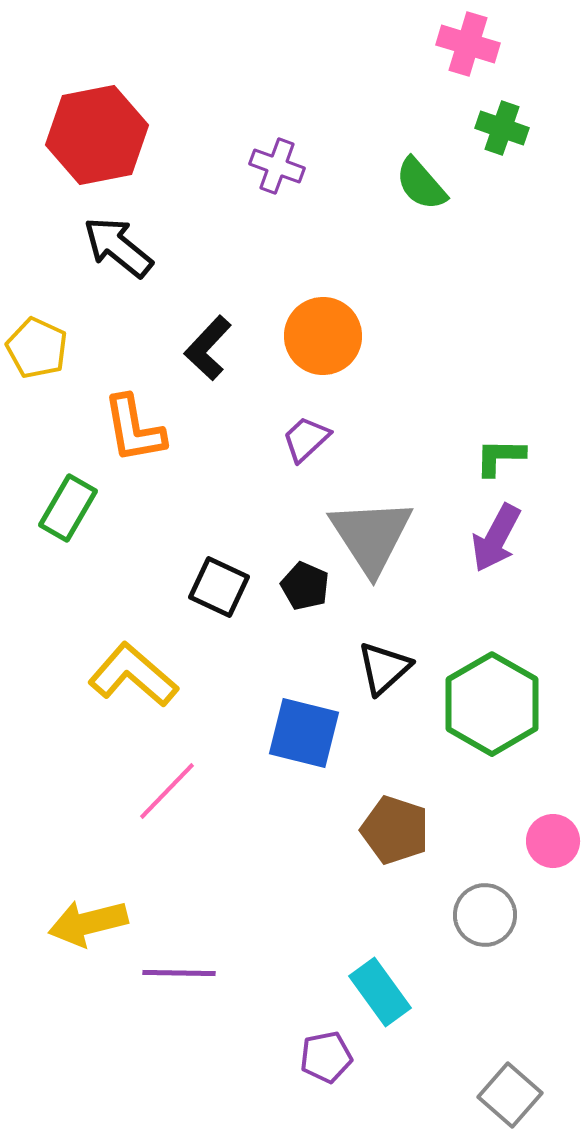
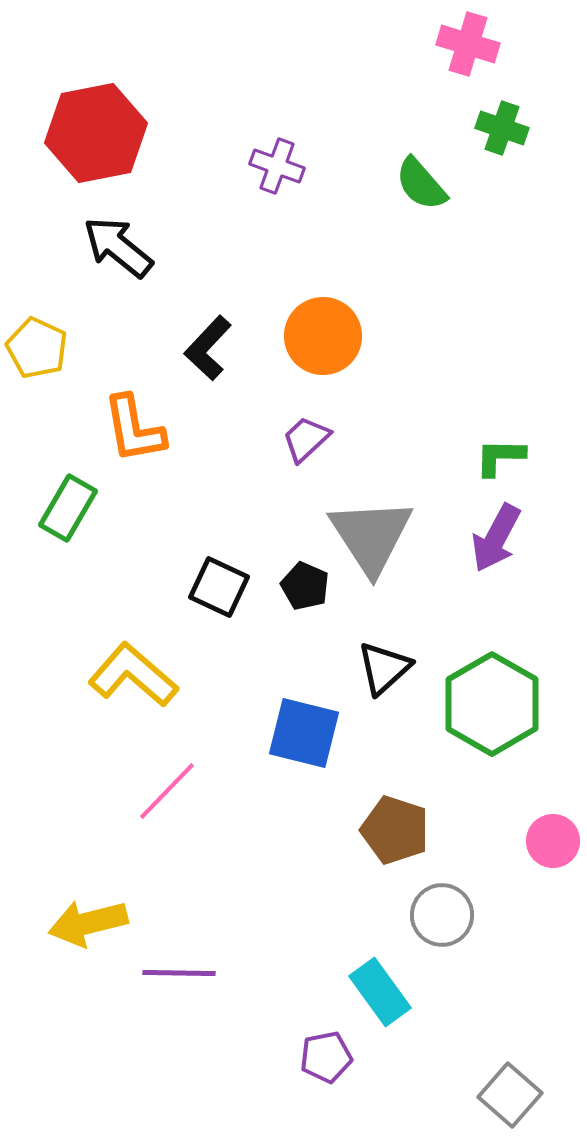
red hexagon: moved 1 px left, 2 px up
gray circle: moved 43 px left
